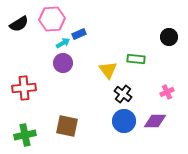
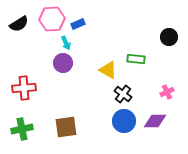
blue rectangle: moved 1 px left, 10 px up
cyan arrow: moved 3 px right; rotated 96 degrees clockwise
yellow triangle: rotated 24 degrees counterclockwise
brown square: moved 1 px left, 1 px down; rotated 20 degrees counterclockwise
green cross: moved 3 px left, 6 px up
